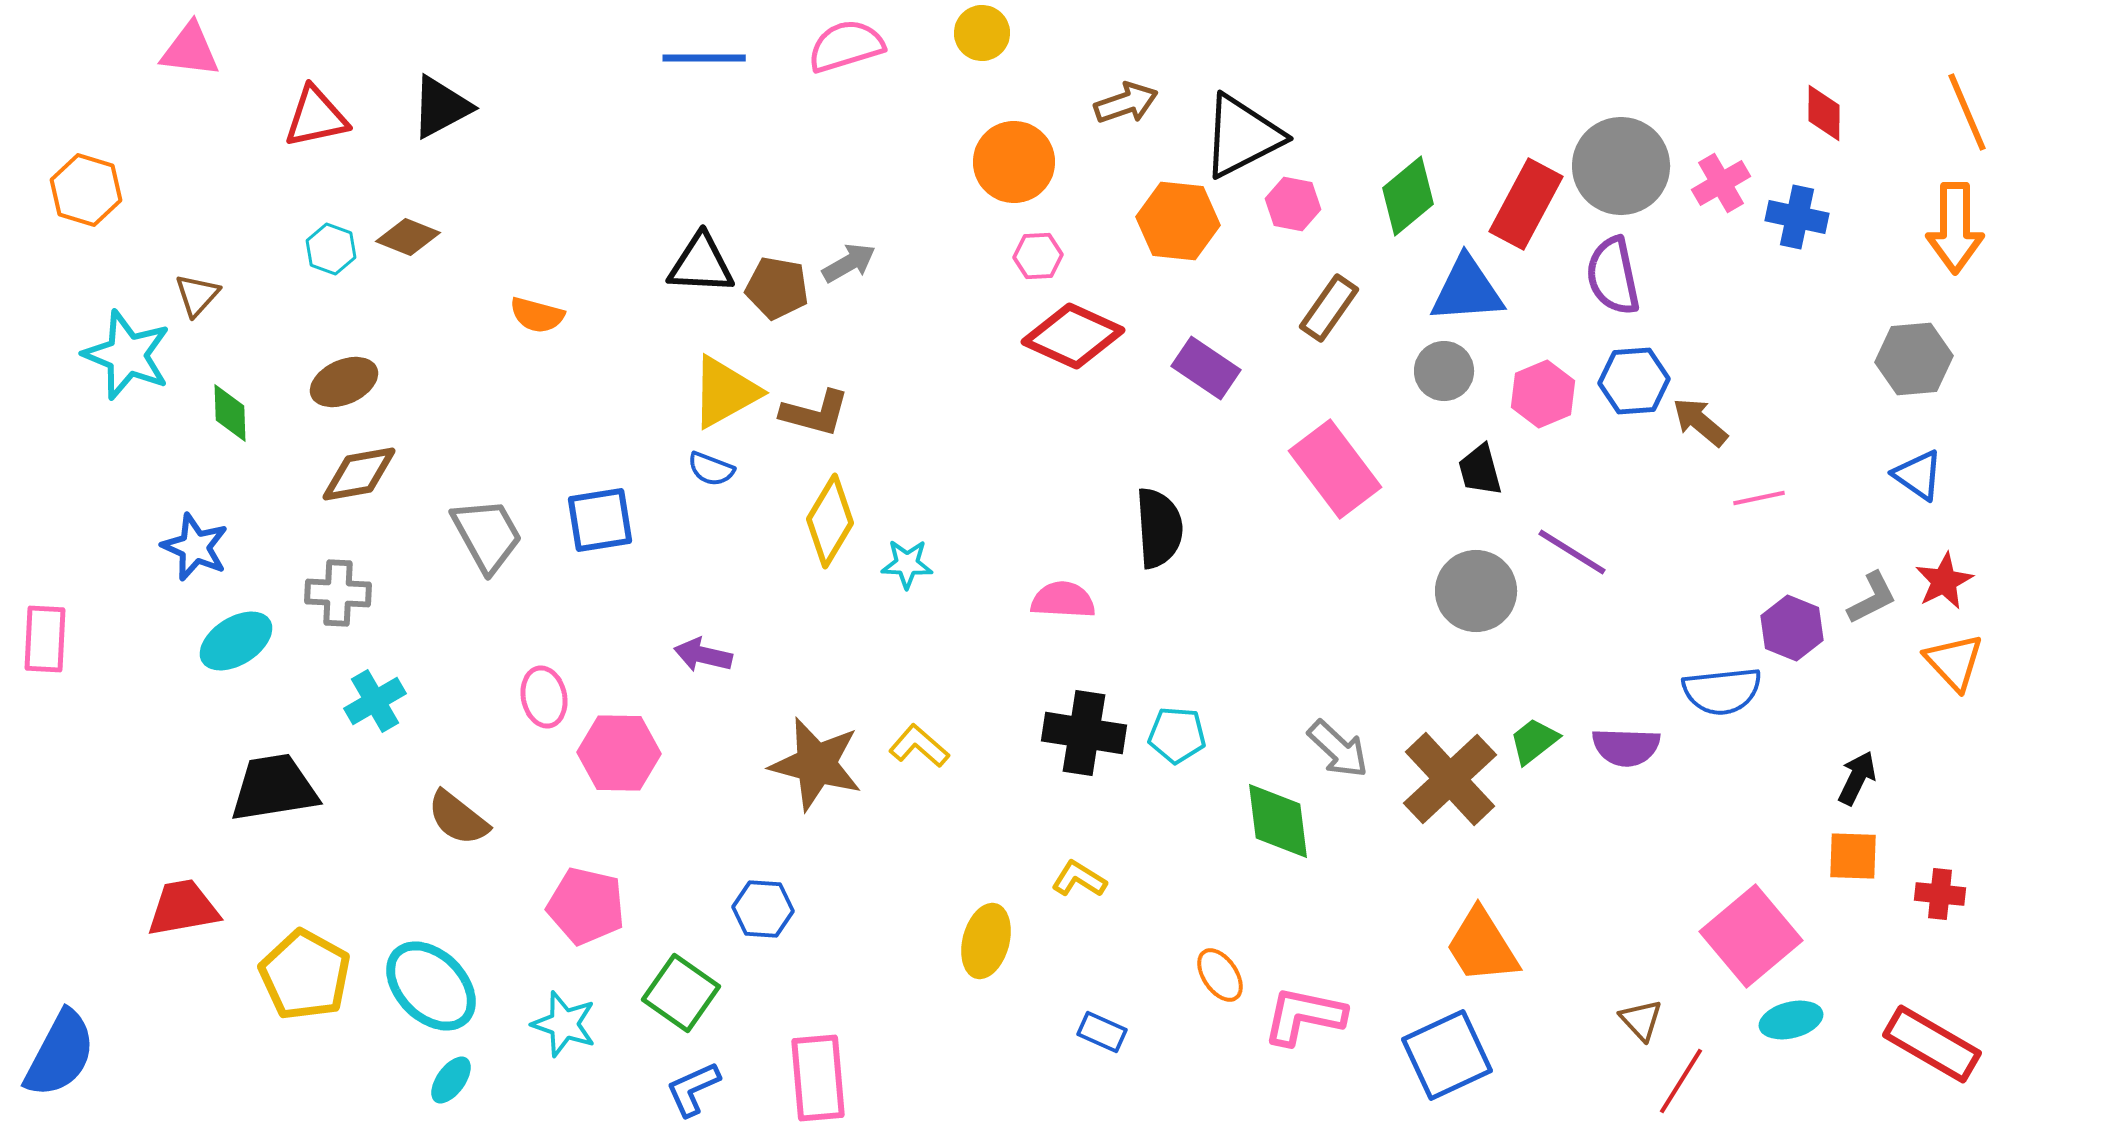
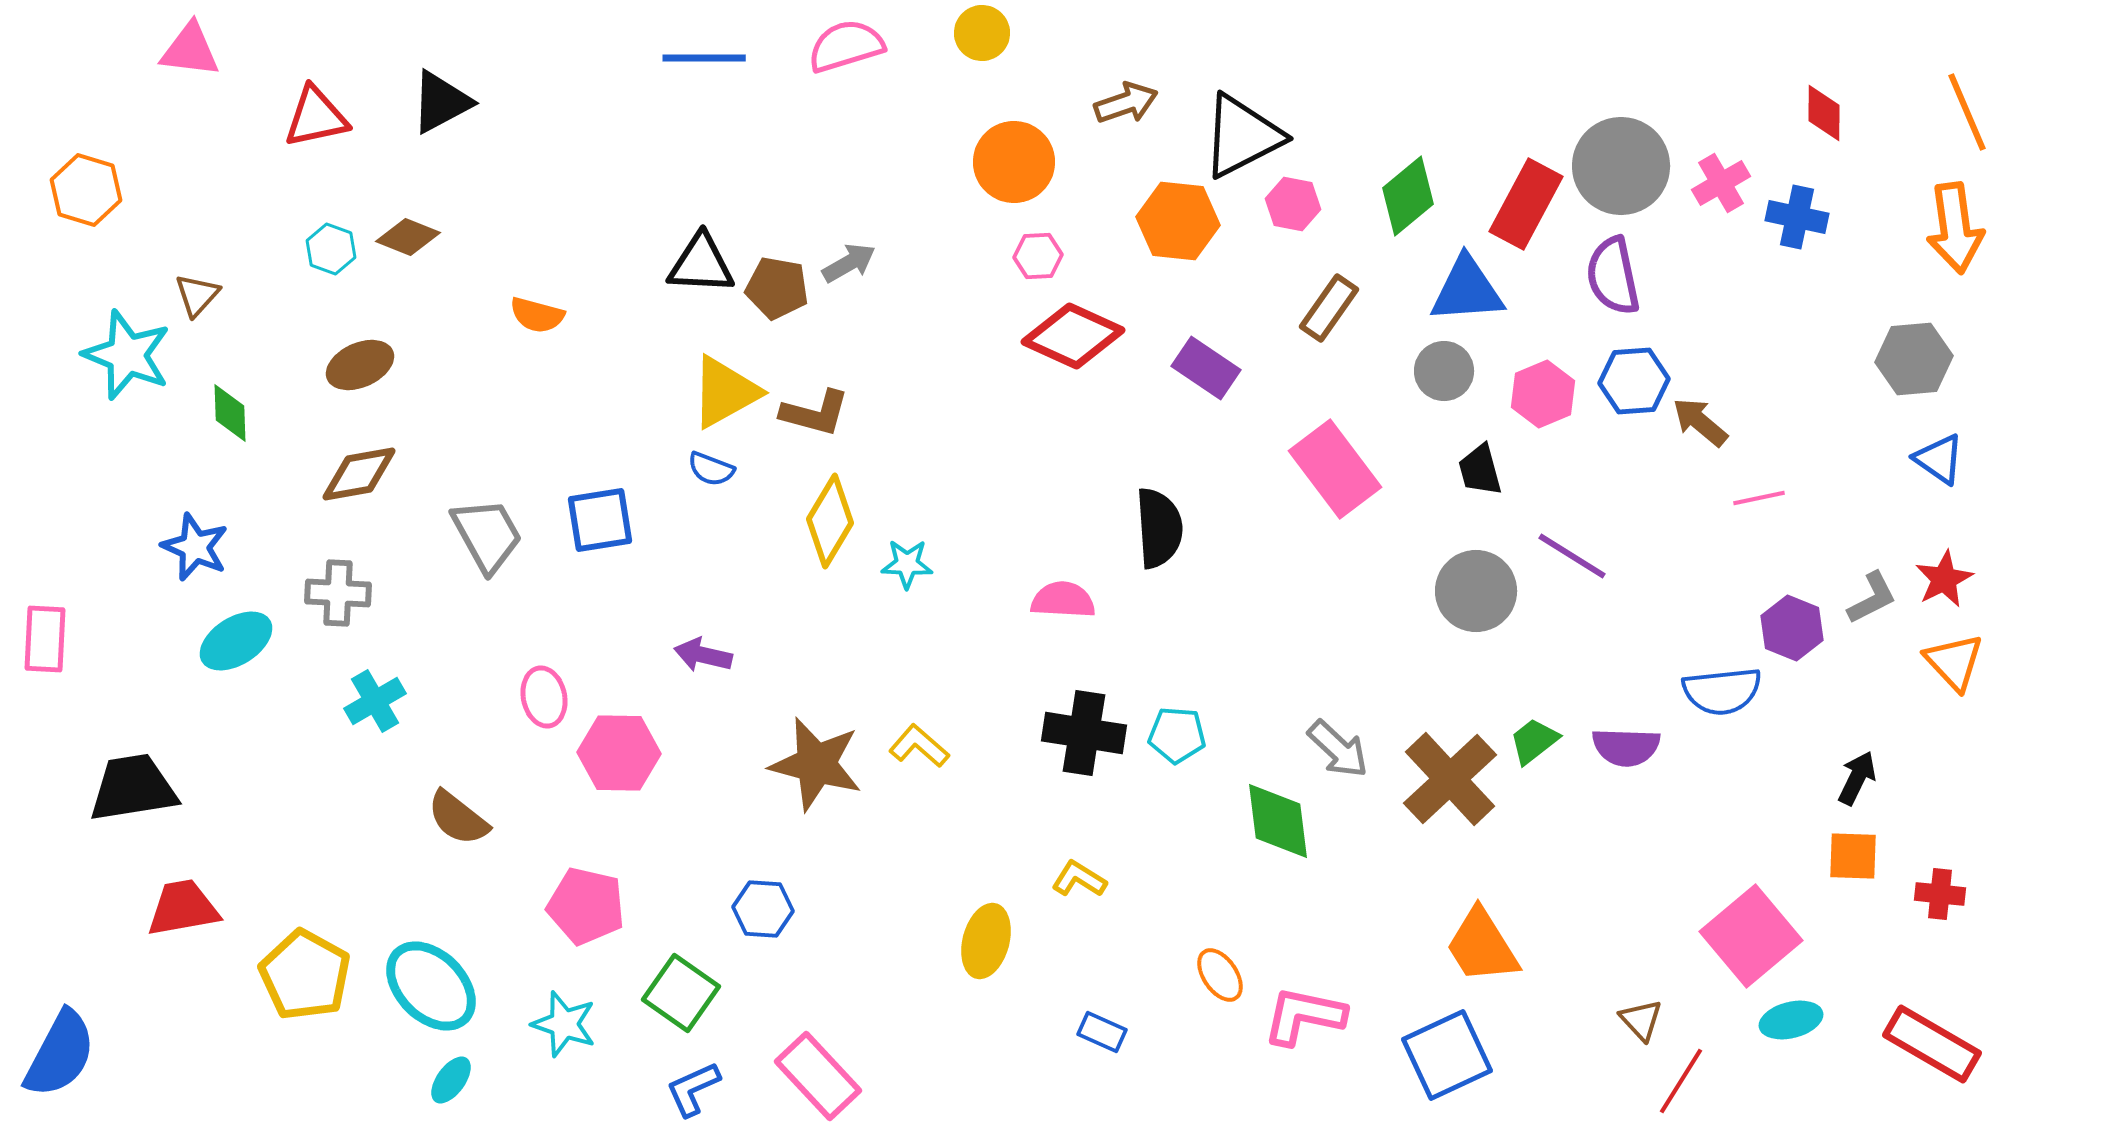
black triangle at (441, 107): moved 5 px up
orange arrow at (1955, 228): rotated 8 degrees counterclockwise
brown ellipse at (344, 382): moved 16 px right, 17 px up
blue triangle at (1918, 475): moved 21 px right, 16 px up
purple line at (1572, 552): moved 4 px down
red star at (1944, 581): moved 2 px up
black trapezoid at (274, 788): moved 141 px left
pink rectangle at (818, 1078): moved 2 px up; rotated 38 degrees counterclockwise
